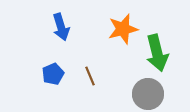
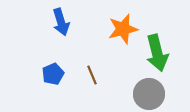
blue arrow: moved 5 px up
brown line: moved 2 px right, 1 px up
gray circle: moved 1 px right
